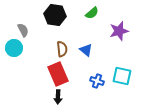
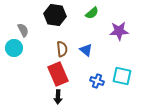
purple star: rotated 12 degrees clockwise
